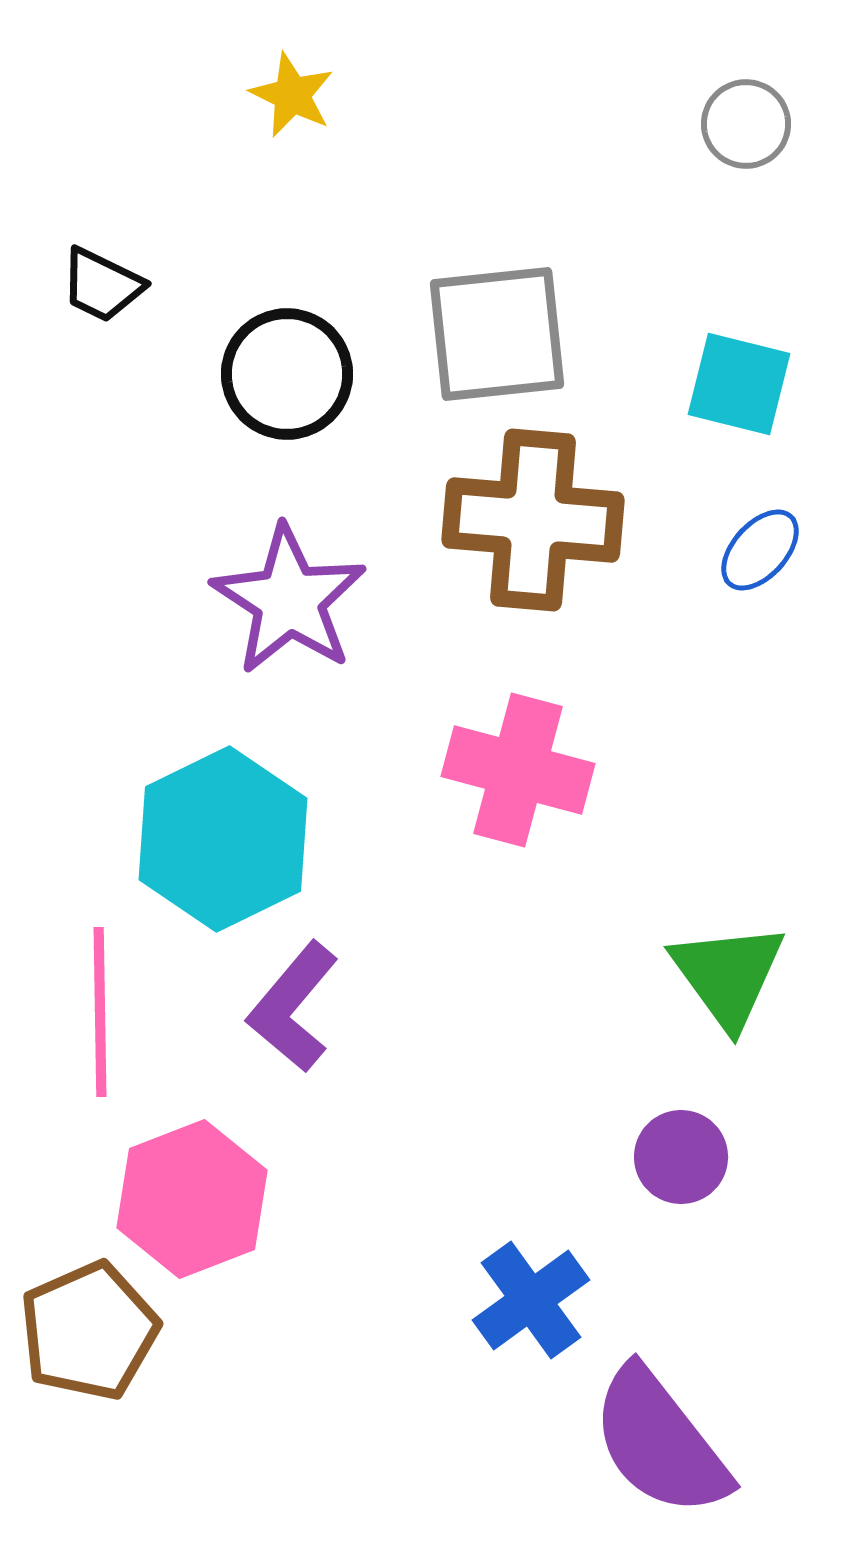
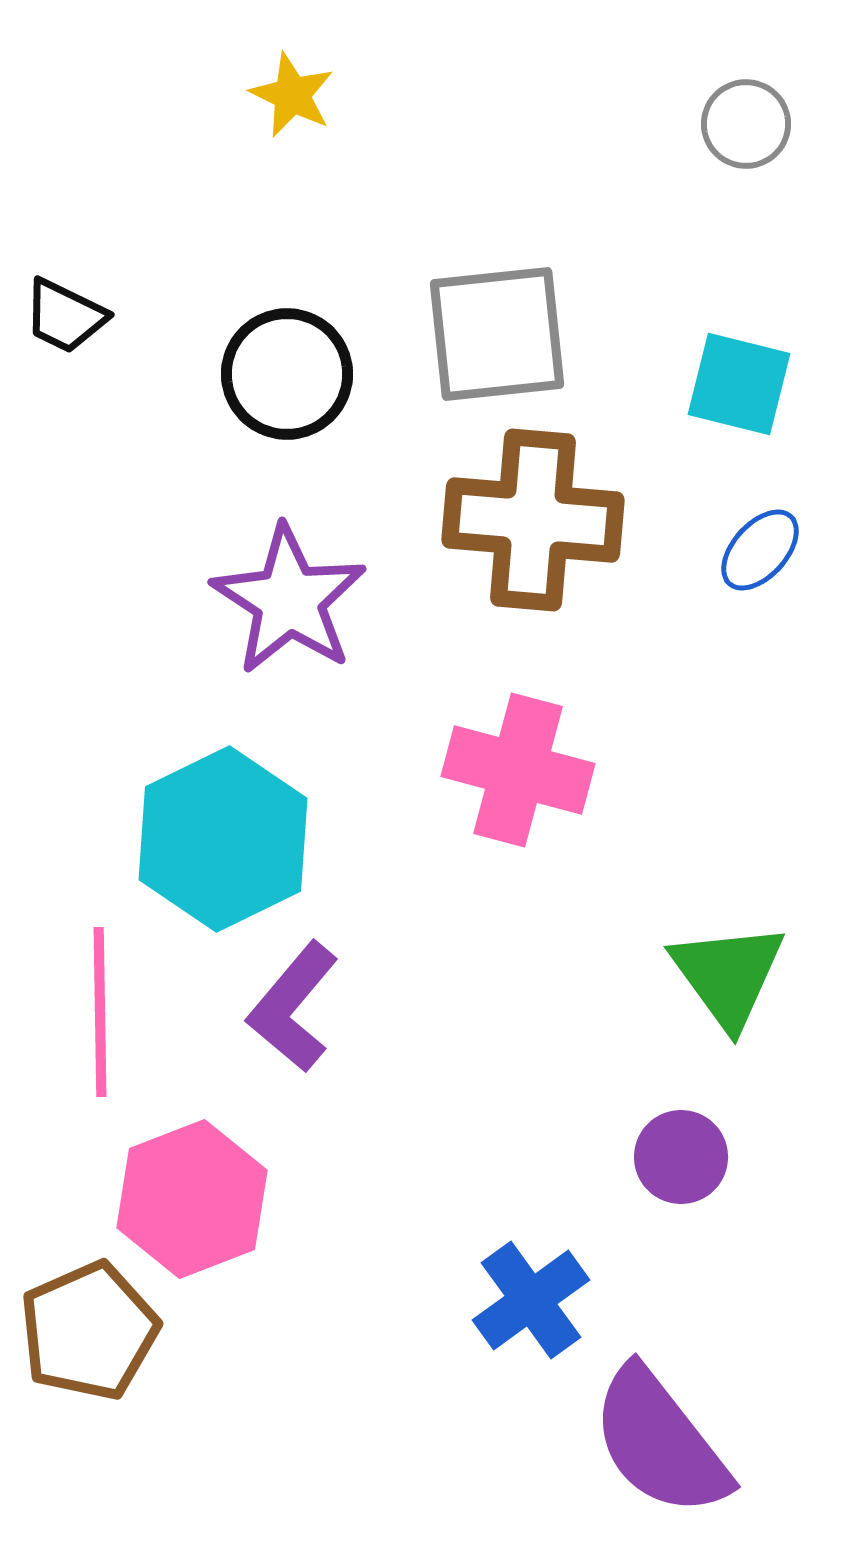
black trapezoid: moved 37 px left, 31 px down
